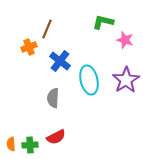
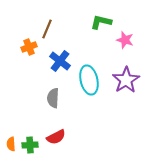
green L-shape: moved 2 px left
